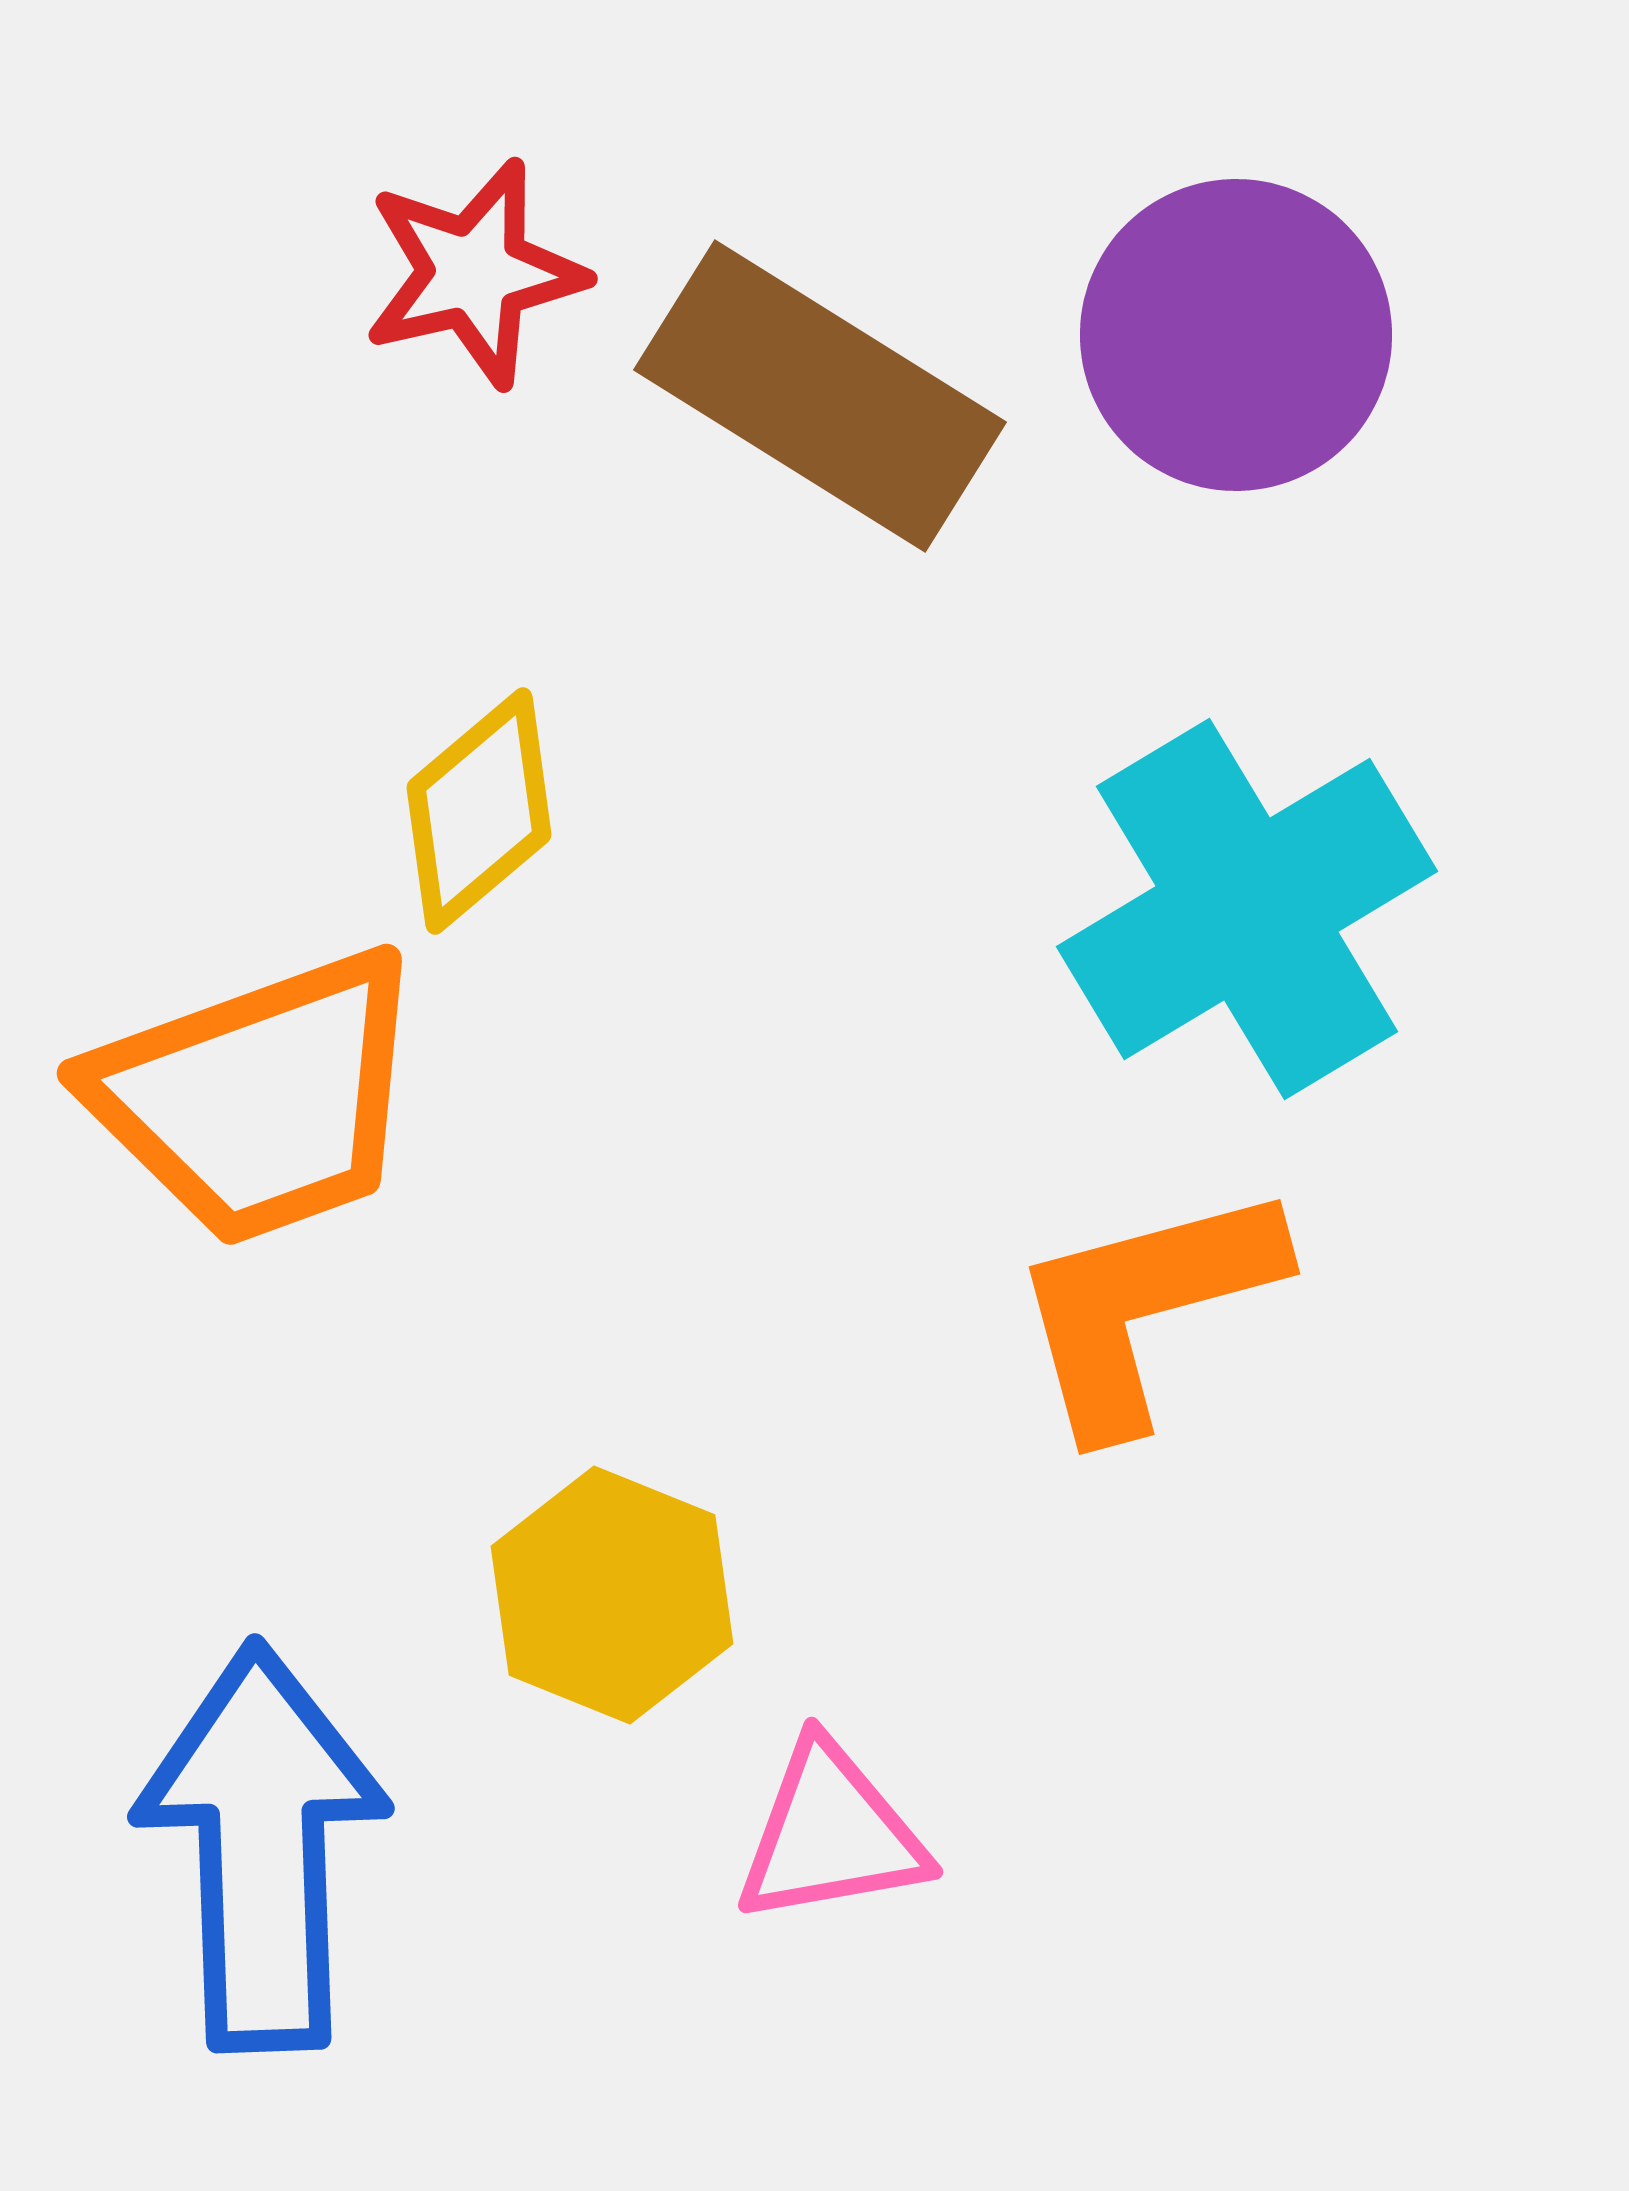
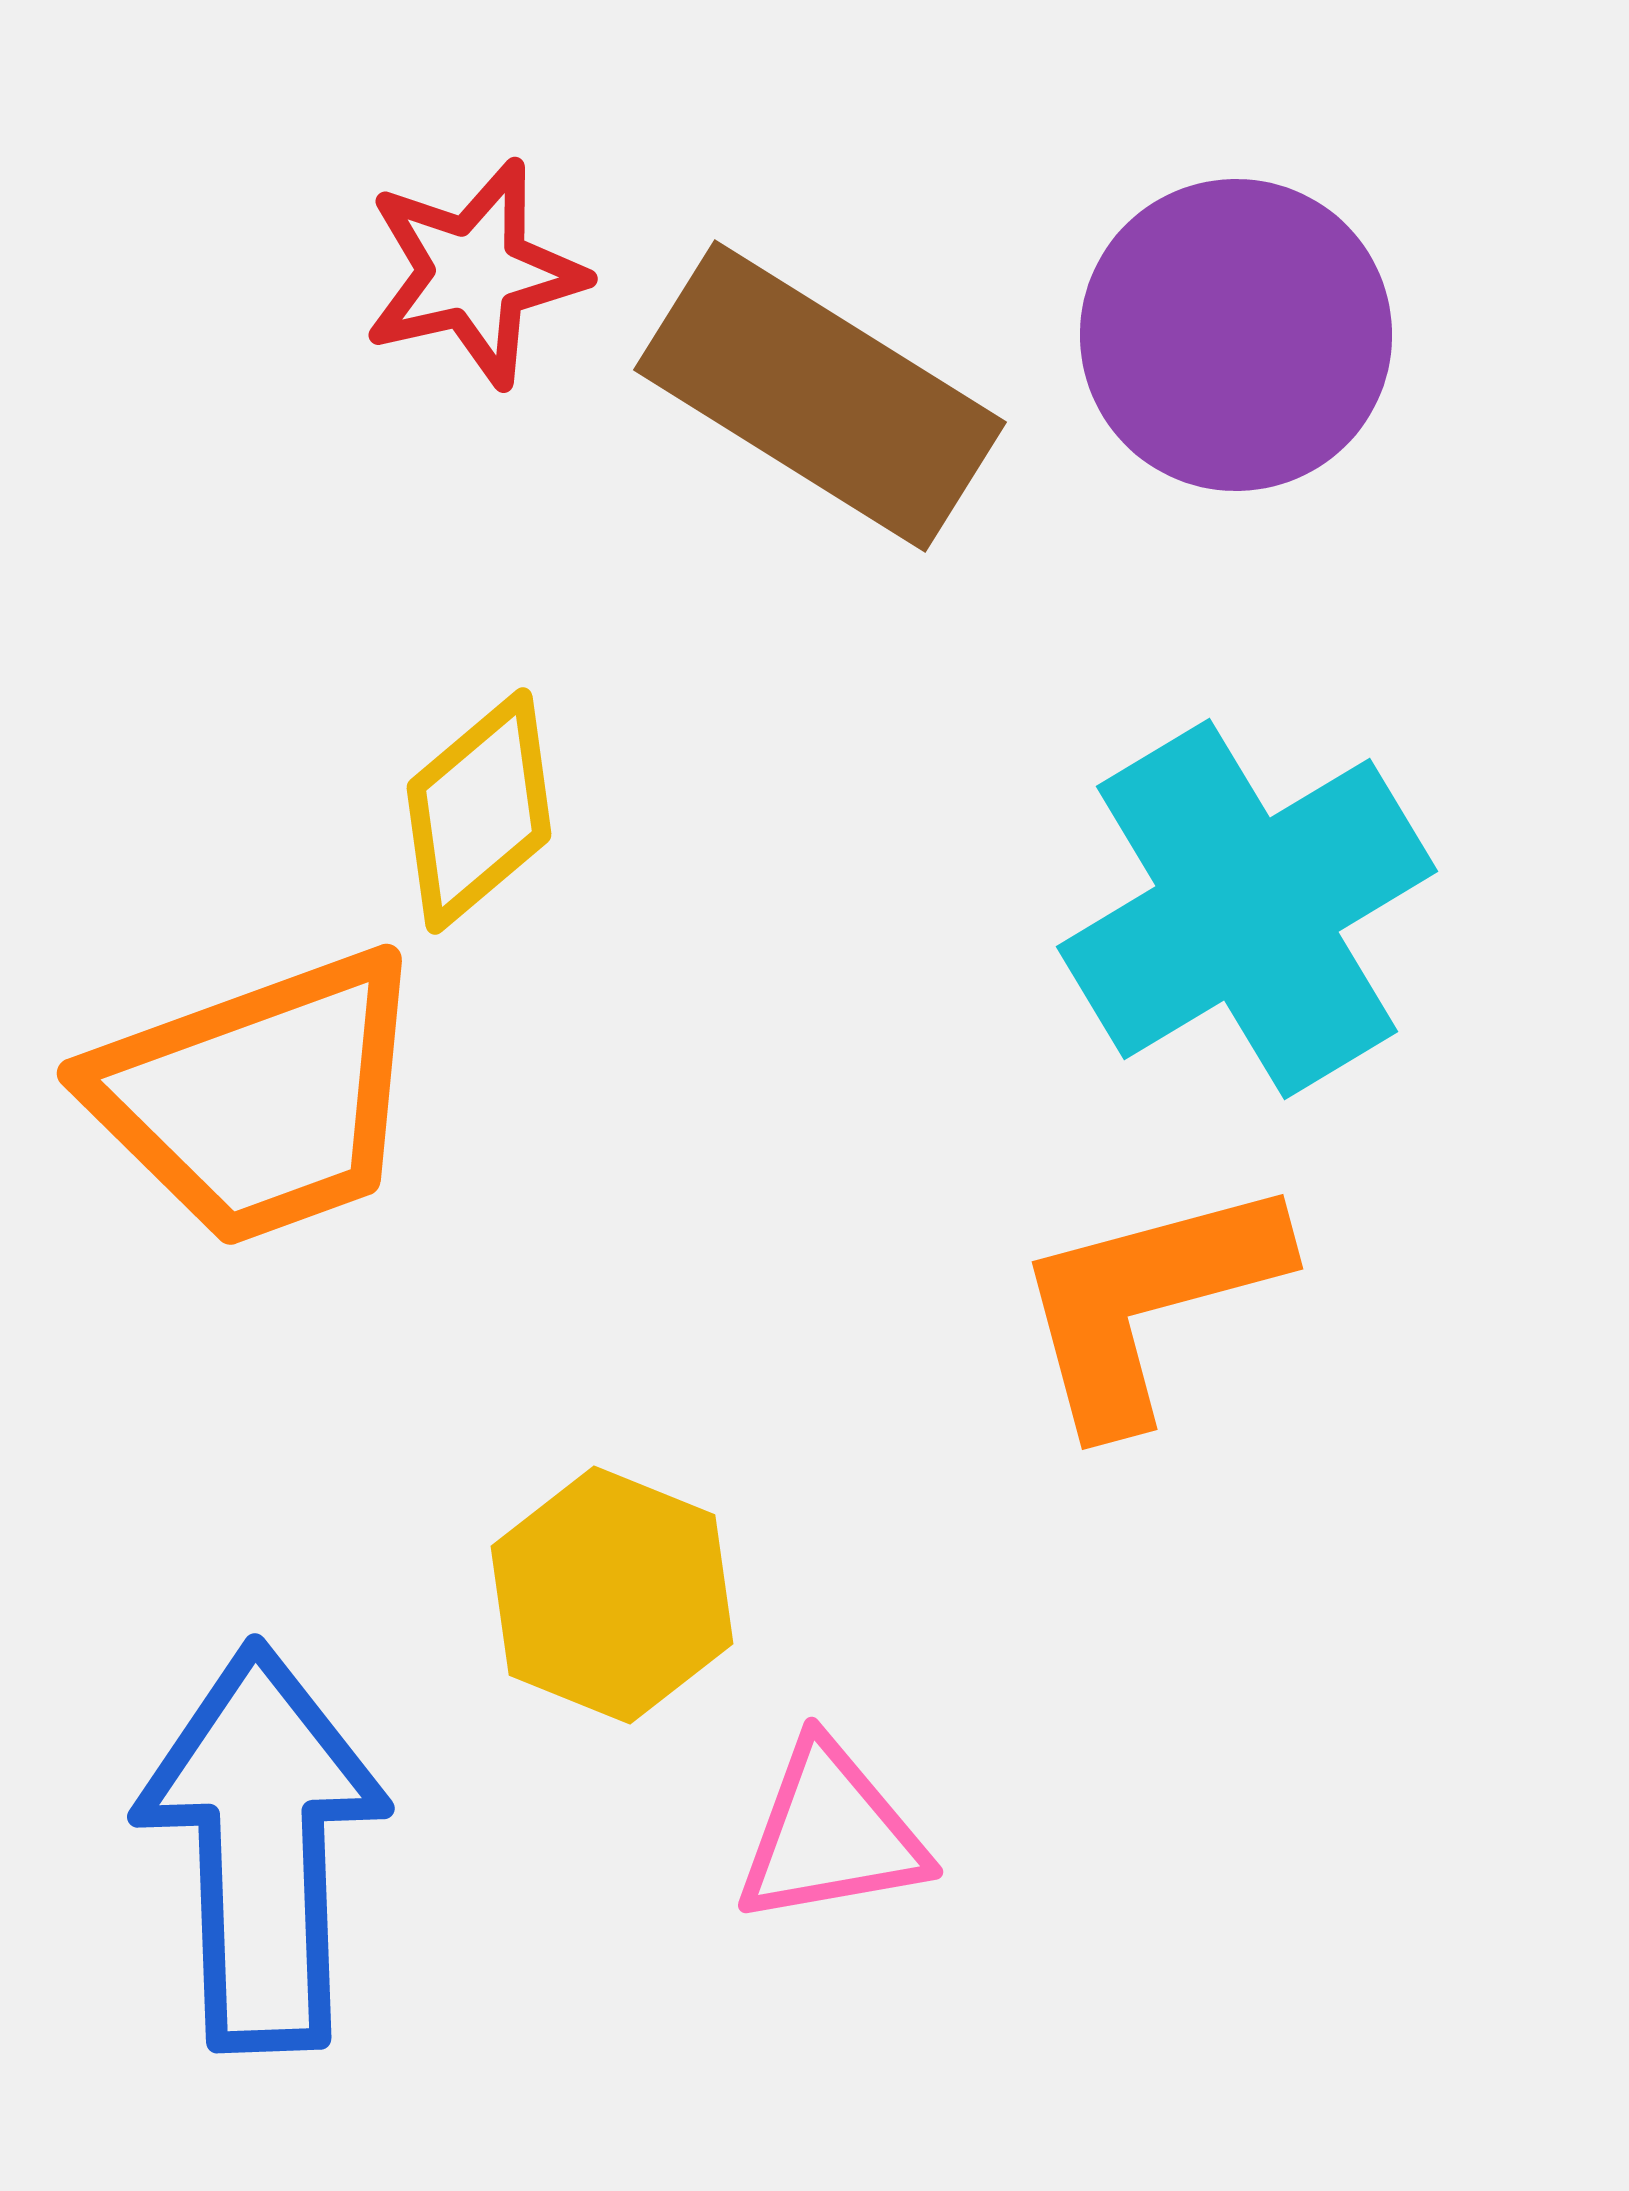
orange L-shape: moved 3 px right, 5 px up
